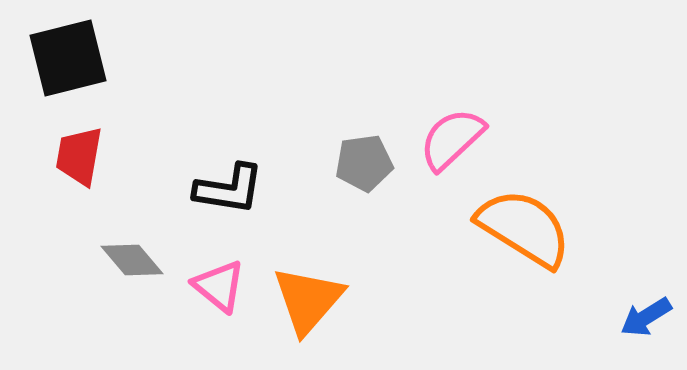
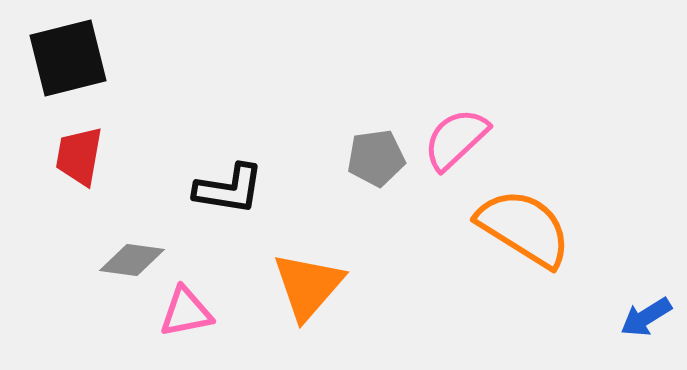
pink semicircle: moved 4 px right
gray pentagon: moved 12 px right, 5 px up
gray diamond: rotated 42 degrees counterclockwise
pink triangle: moved 33 px left, 26 px down; rotated 50 degrees counterclockwise
orange triangle: moved 14 px up
